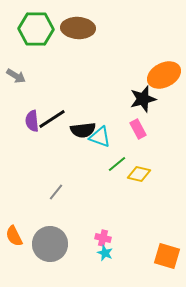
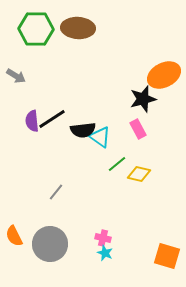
cyan triangle: rotated 15 degrees clockwise
